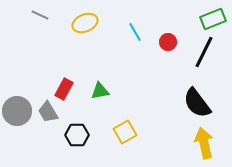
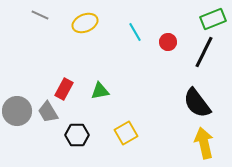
yellow square: moved 1 px right, 1 px down
